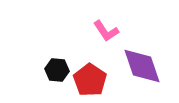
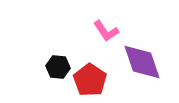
purple diamond: moved 4 px up
black hexagon: moved 1 px right, 3 px up
